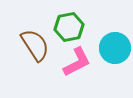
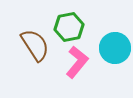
pink L-shape: rotated 24 degrees counterclockwise
